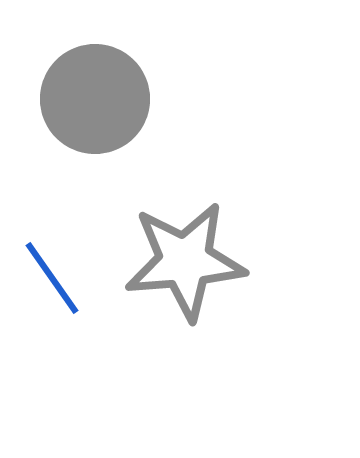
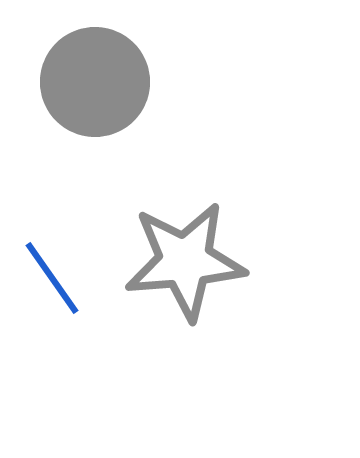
gray circle: moved 17 px up
